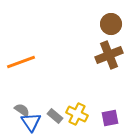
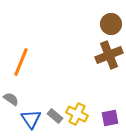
orange line: rotated 48 degrees counterclockwise
gray semicircle: moved 11 px left, 11 px up
blue triangle: moved 3 px up
